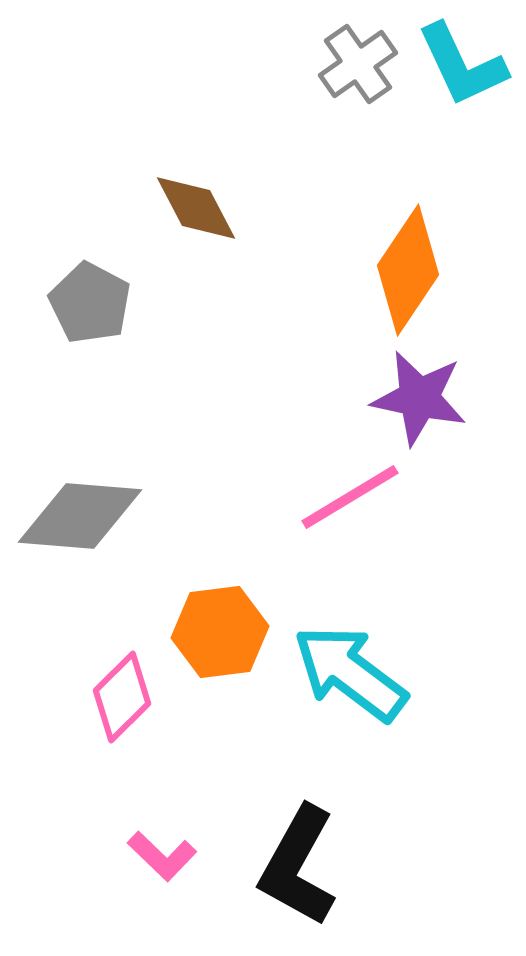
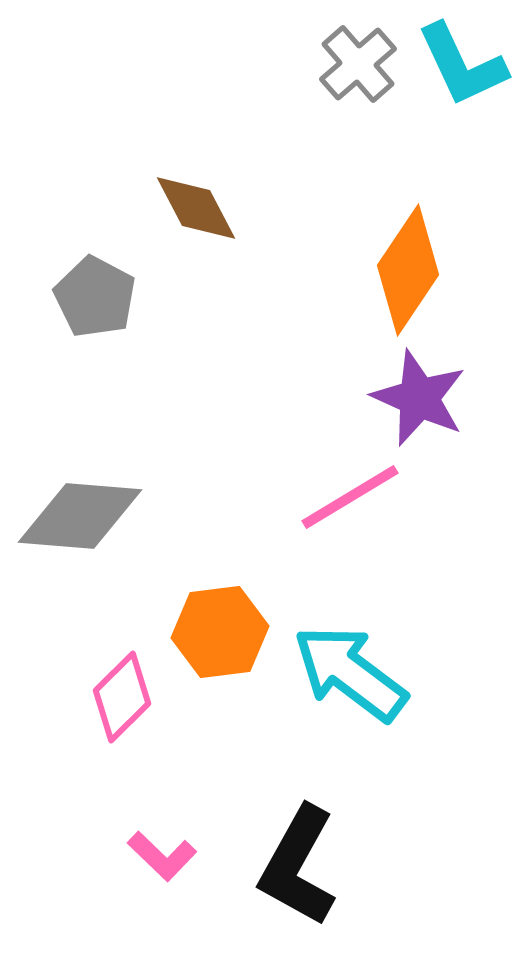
gray cross: rotated 6 degrees counterclockwise
gray pentagon: moved 5 px right, 6 px up
purple star: rotated 12 degrees clockwise
